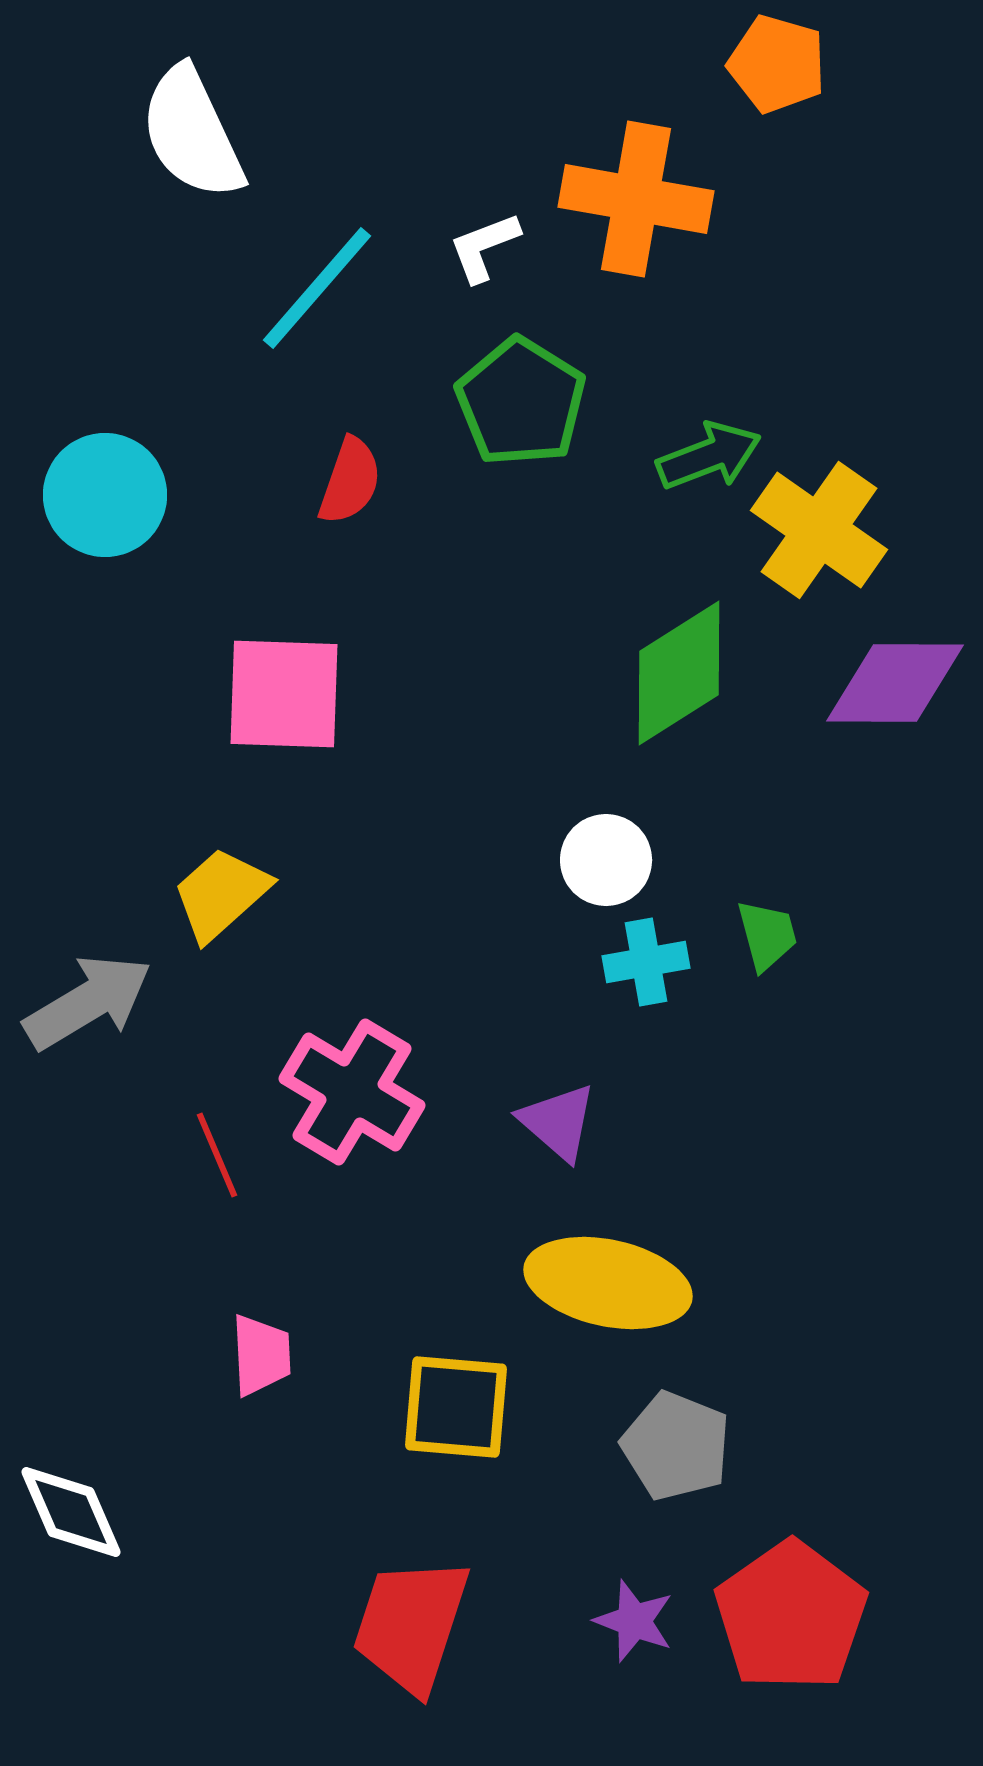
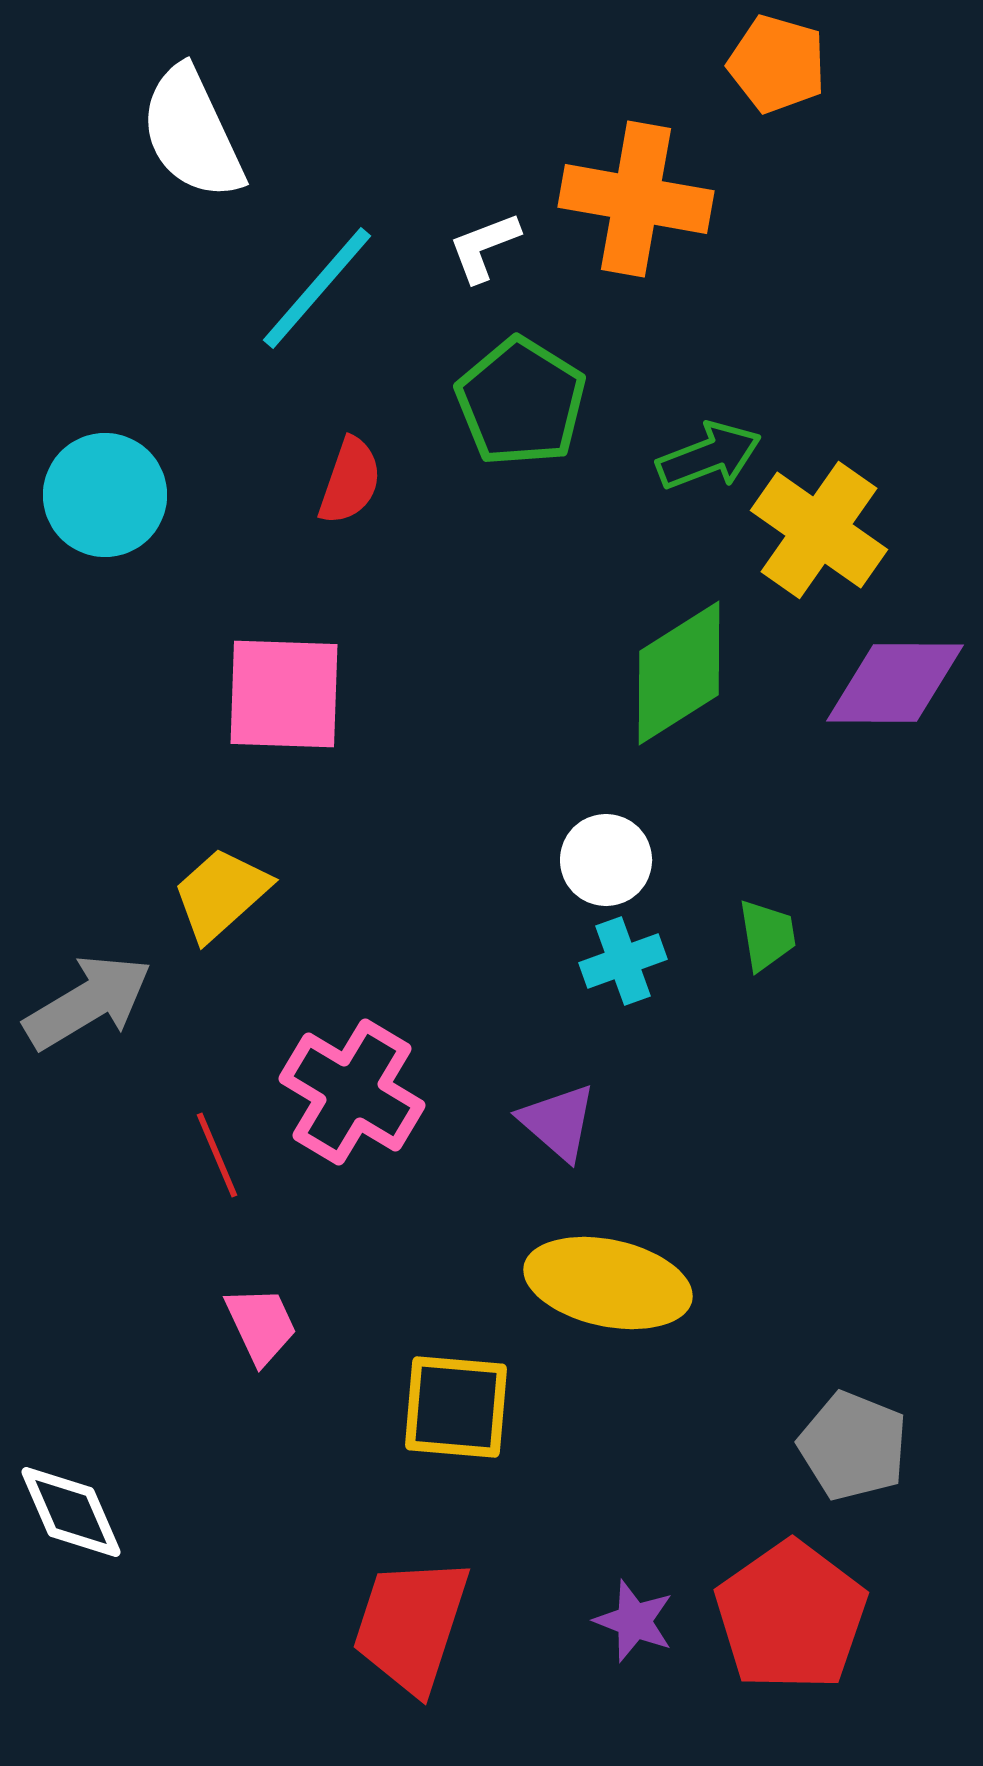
green trapezoid: rotated 6 degrees clockwise
cyan cross: moved 23 px left, 1 px up; rotated 10 degrees counterclockwise
pink trapezoid: moved 30 px up; rotated 22 degrees counterclockwise
gray pentagon: moved 177 px right
